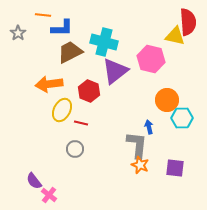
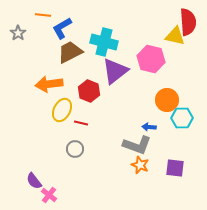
blue L-shape: rotated 150 degrees clockwise
blue arrow: rotated 72 degrees counterclockwise
gray L-shape: rotated 104 degrees clockwise
